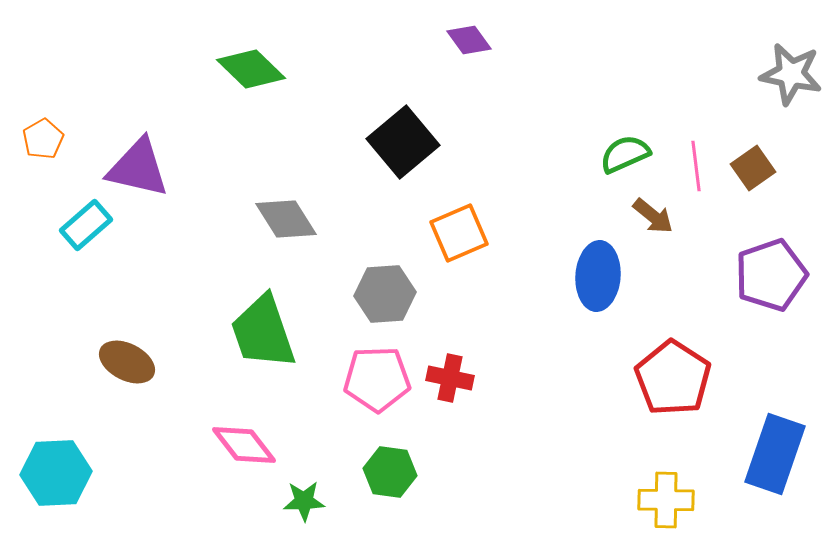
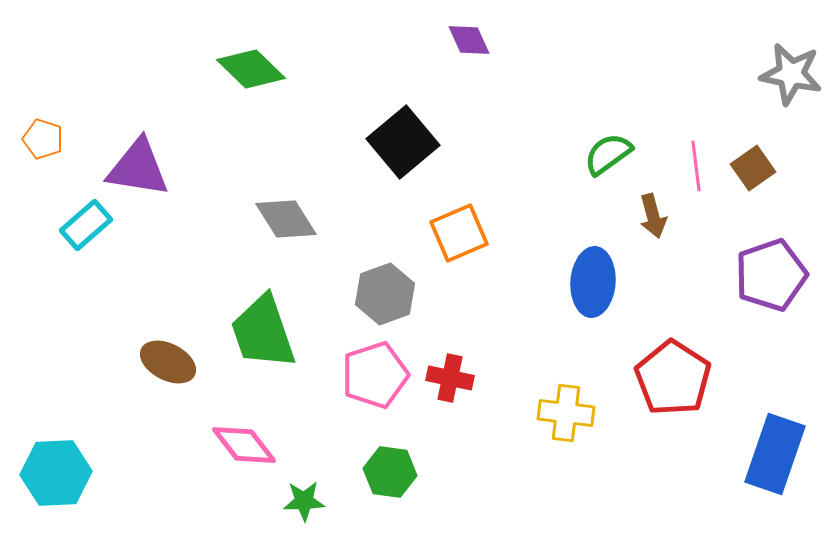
purple diamond: rotated 12 degrees clockwise
orange pentagon: rotated 24 degrees counterclockwise
green semicircle: moved 17 px left; rotated 12 degrees counterclockwise
purple triangle: rotated 4 degrees counterclockwise
brown arrow: rotated 36 degrees clockwise
blue ellipse: moved 5 px left, 6 px down
gray hexagon: rotated 16 degrees counterclockwise
brown ellipse: moved 41 px right
pink pentagon: moved 2 px left, 4 px up; rotated 16 degrees counterclockwise
yellow cross: moved 100 px left, 87 px up; rotated 6 degrees clockwise
